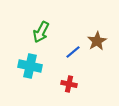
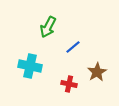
green arrow: moved 7 px right, 5 px up
brown star: moved 31 px down
blue line: moved 5 px up
